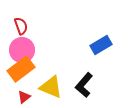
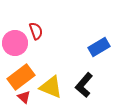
red semicircle: moved 15 px right, 5 px down
blue rectangle: moved 2 px left, 2 px down
pink circle: moved 7 px left, 7 px up
orange rectangle: moved 8 px down
red triangle: rotated 40 degrees counterclockwise
